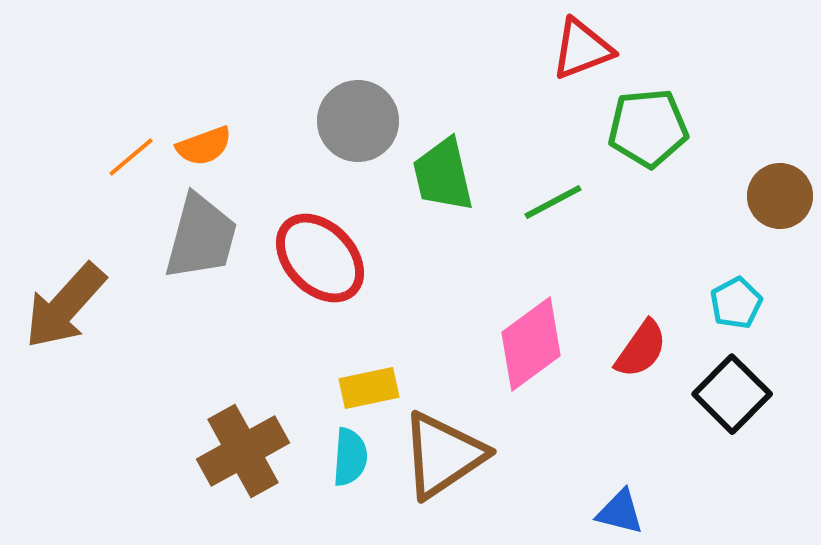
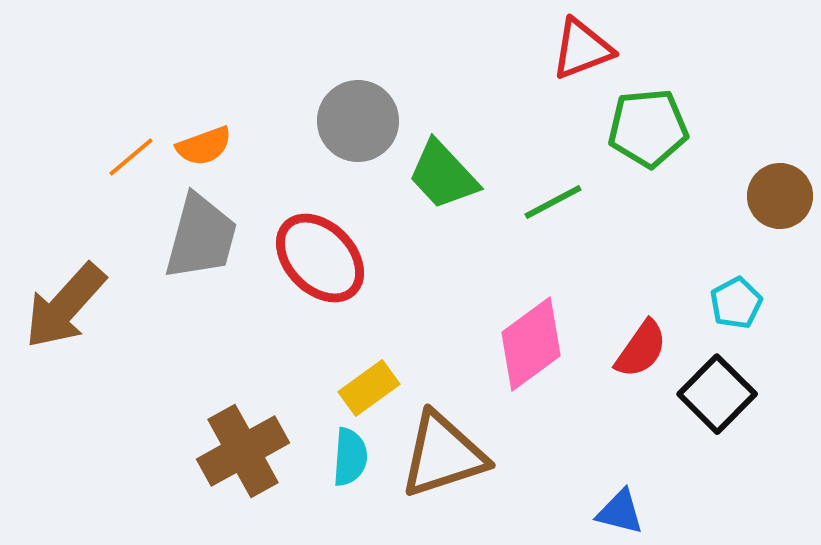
green trapezoid: rotated 30 degrees counterclockwise
yellow rectangle: rotated 24 degrees counterclockwise
black square: moved 15 px left
brown triangle: rotated 16 degrees clockwise
